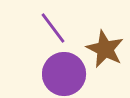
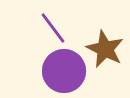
purple circle: moved 3 px up
